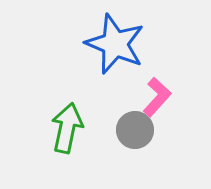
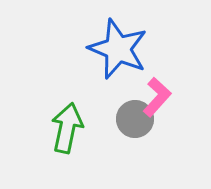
blue star: moved 3 px right, 5 px down
gray circle: moved 11 px up
